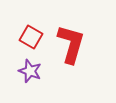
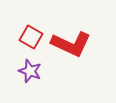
red L-shape: rotated 99 degrees clockwise
